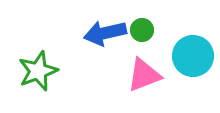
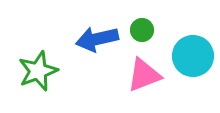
blue arrow: moved 8 px left, 6 px down
